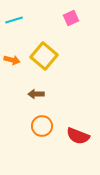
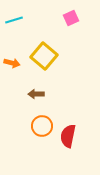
orange arrow: moved 3 px down
red semicircle: moved 10 px left; rotated 80 degrees clockwise
